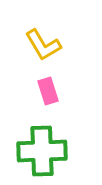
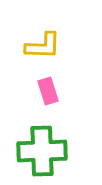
yellow L-shape: moved 1 px down; rotated 57 degrees counterclockwise
